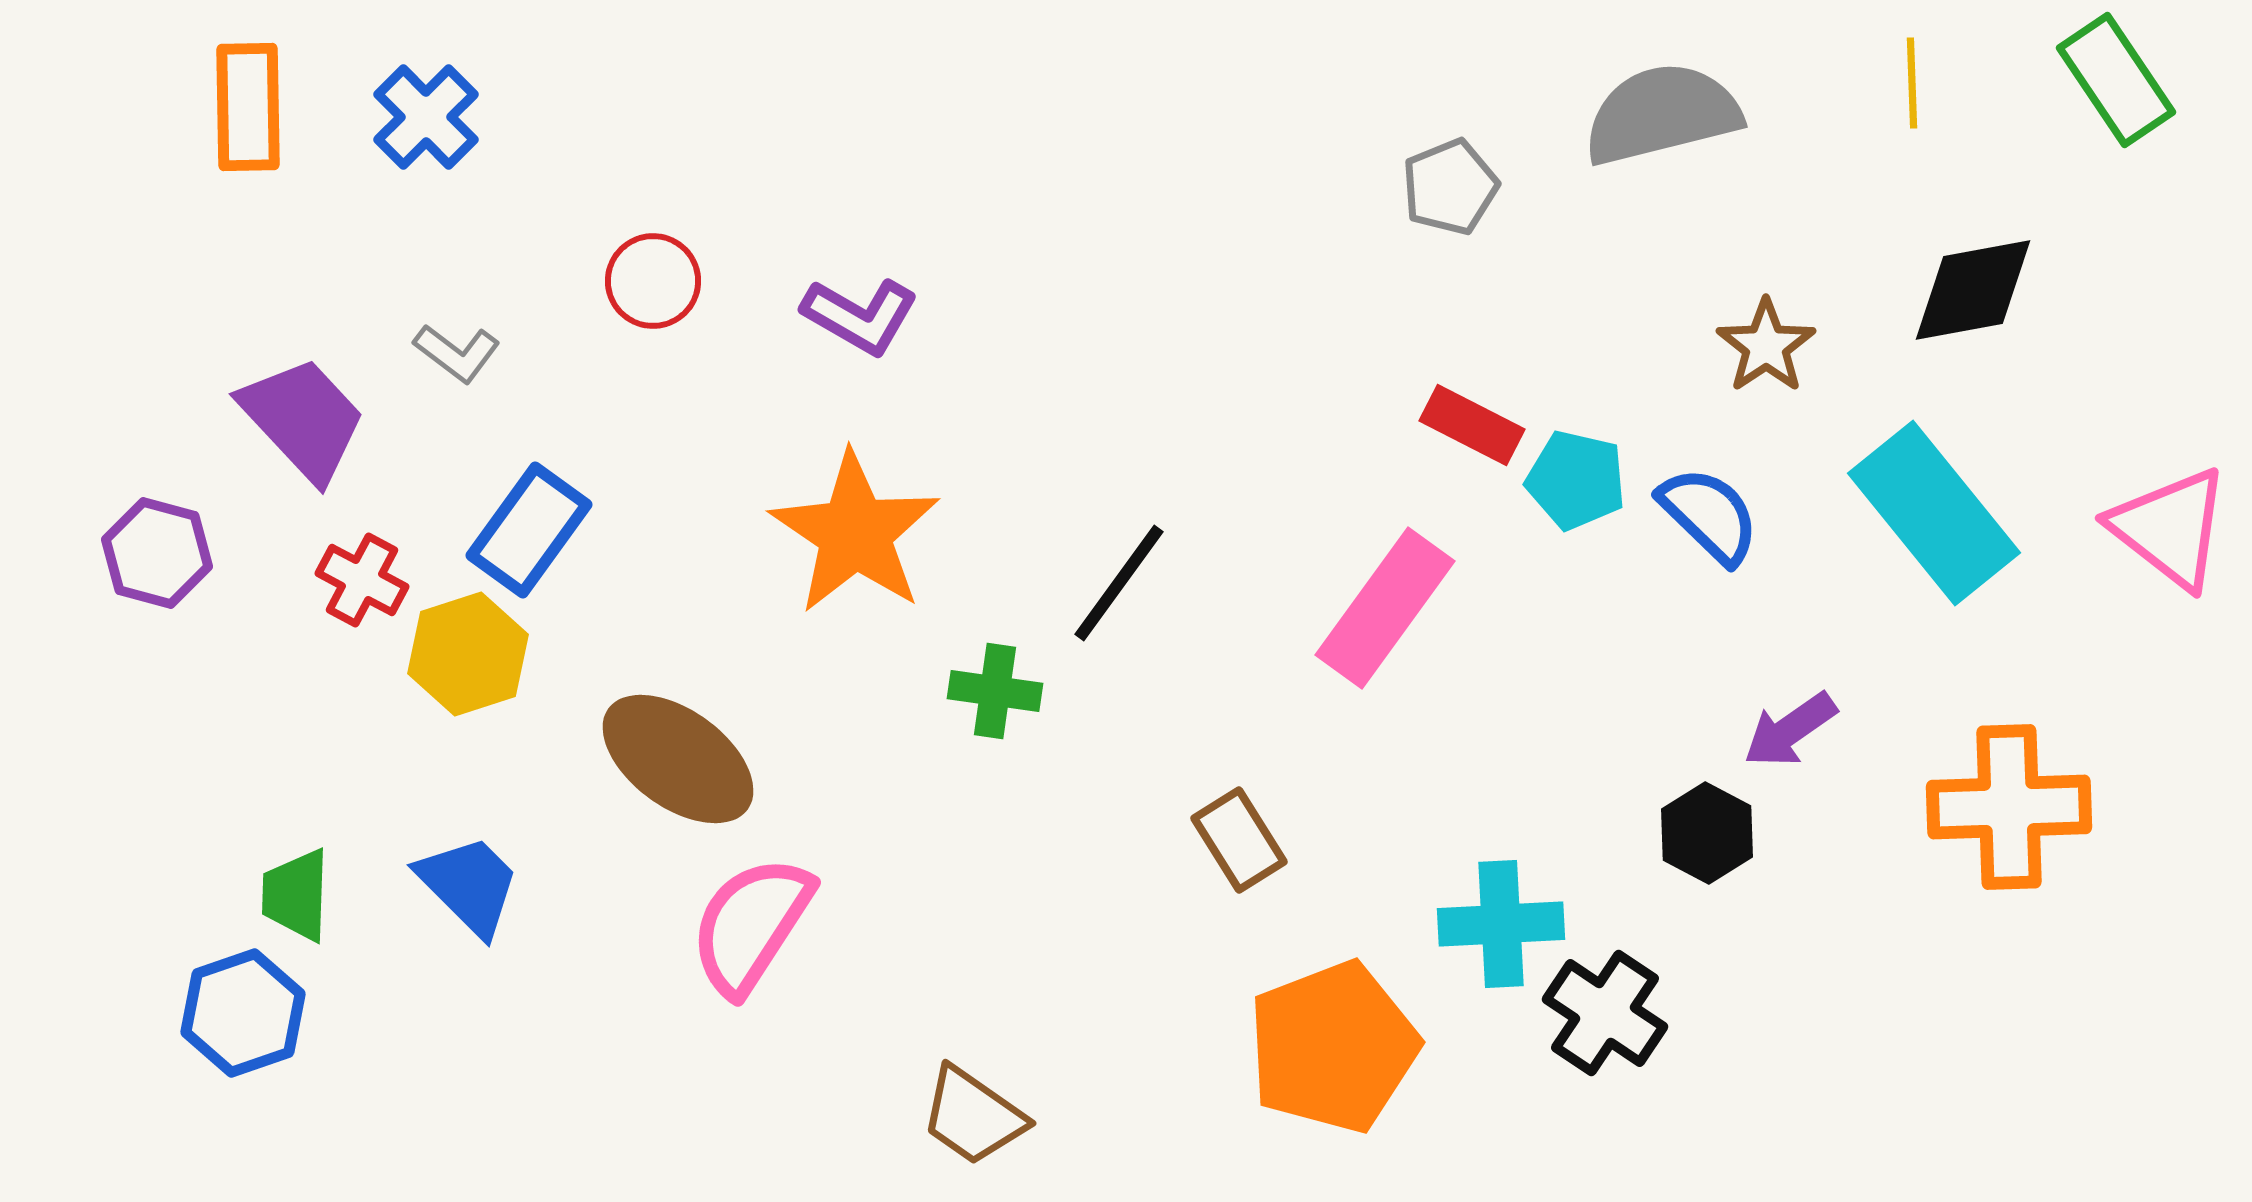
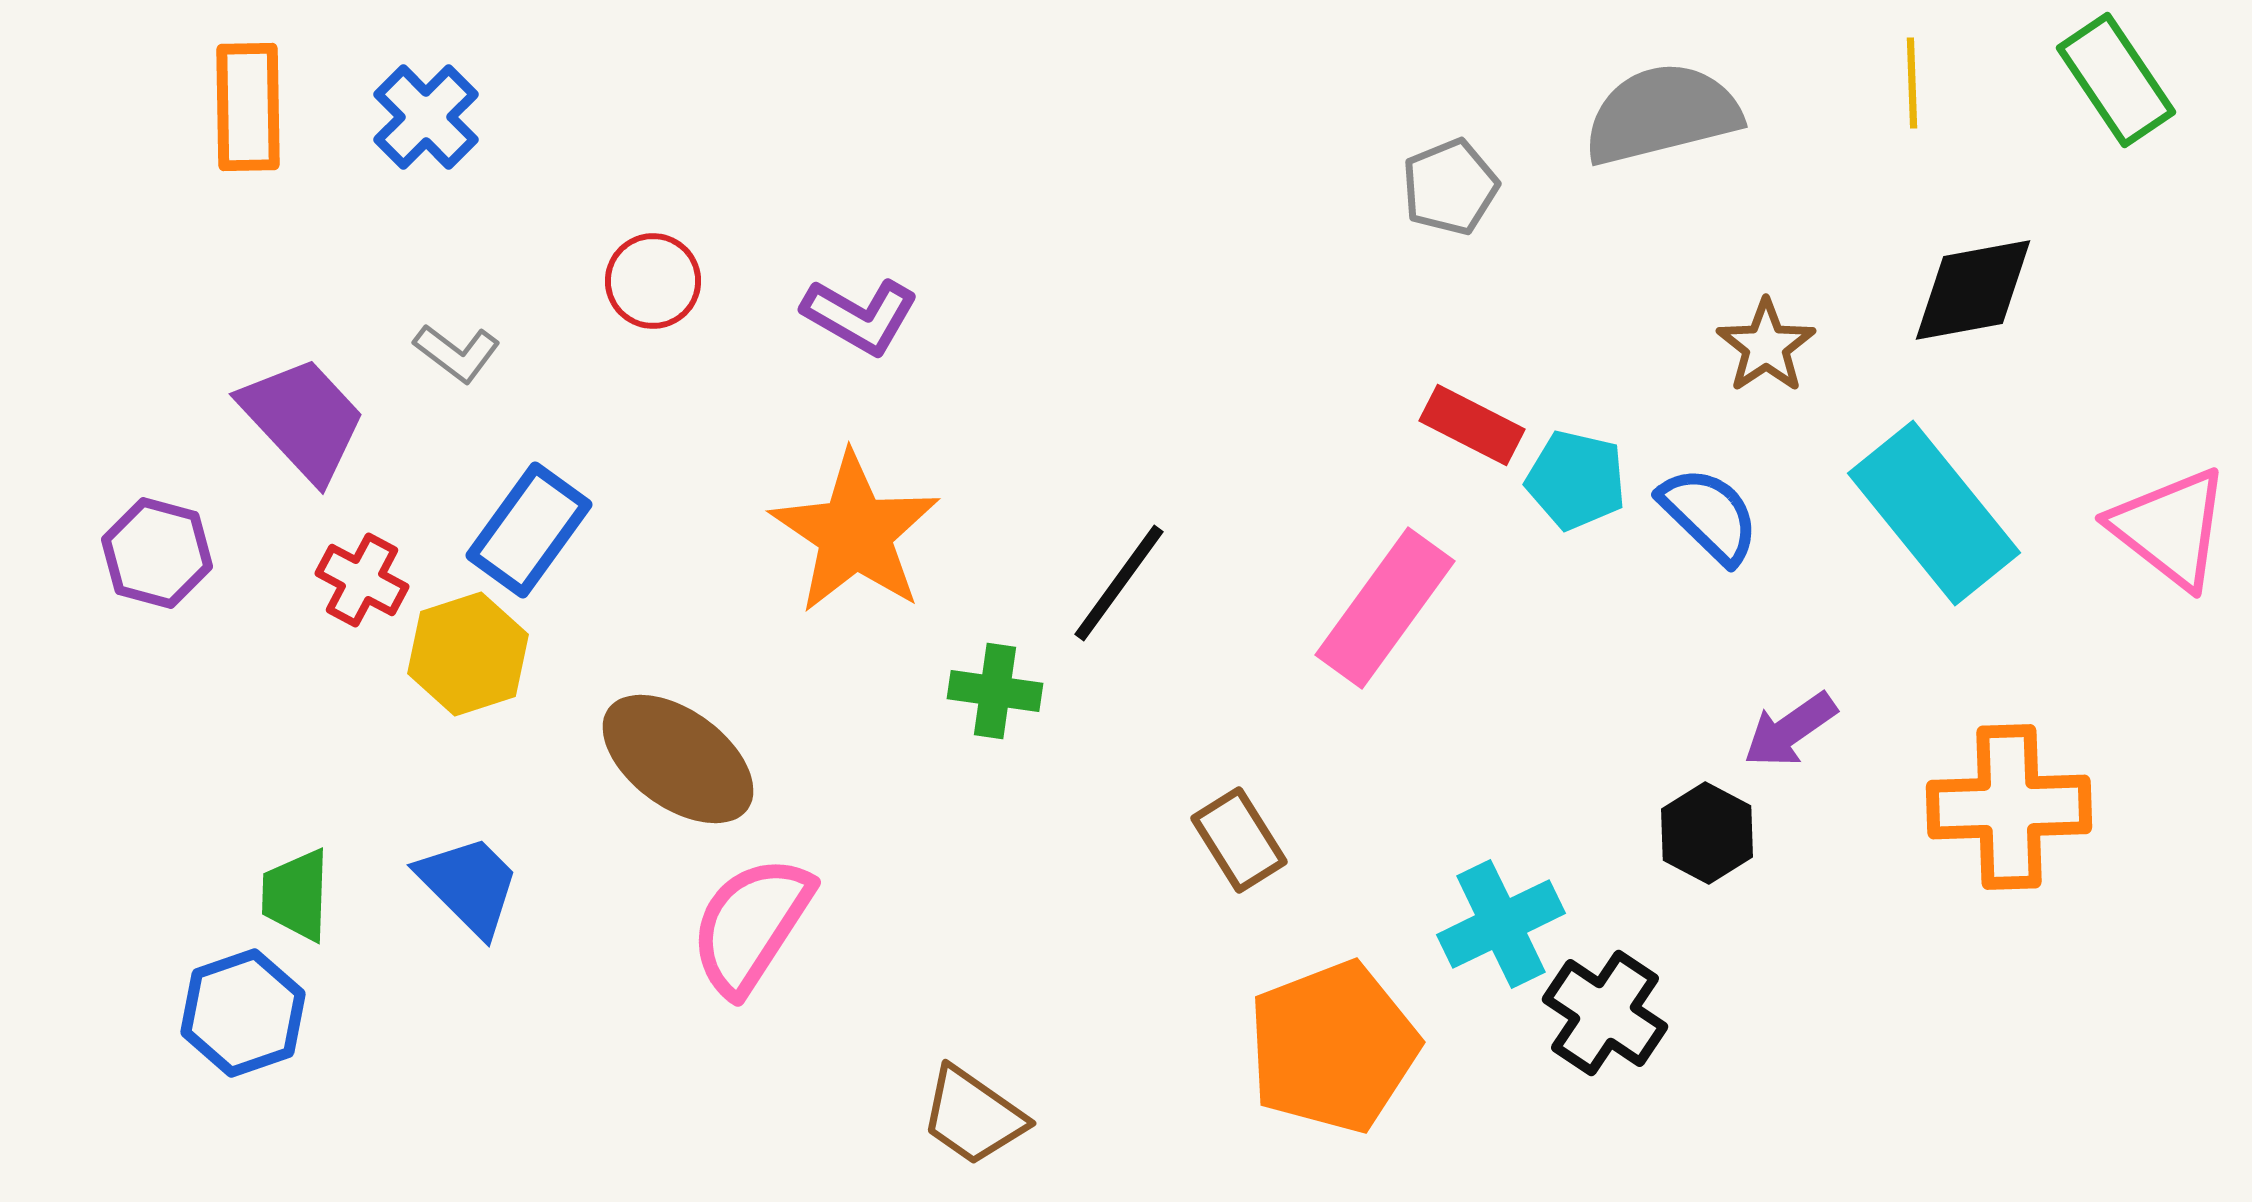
cyan cross: rotated 23 degrees counterclockwise
